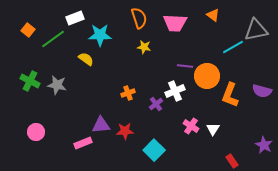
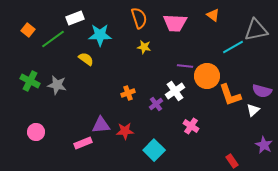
white cross: rotated 12 degrees counterclockwise
orange L-shape: rotated 40 degrees counterclockwise
white triangle: moved 40 px right, 19 px up; rotated 16 degrees clockwise
